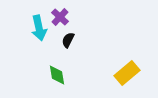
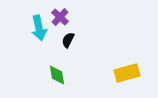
yellow rectangle: rotated 25 degrees clockwise
